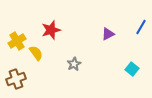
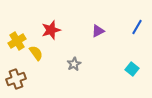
blue line: moved 4 px left
purple triangle: moved 10 px left, 3 px up
